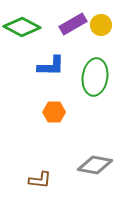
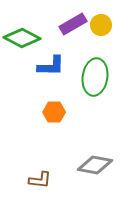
green diamond: moved 11 px down
